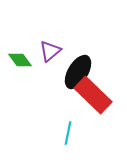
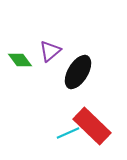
red rectangle: moved 1 px left, 31 px down
cyan line: rotated 55 degrees clockwise
